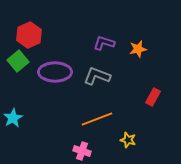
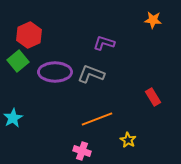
orange star: moved 15 px right, 29 px up; rotated 18 degrees clockwise
gray L-shape: moved 6 px left, 2 px up
red rectangle: rotated 60 degrees counterclockwise
yellow star: rotated 14 degrees clockwise
